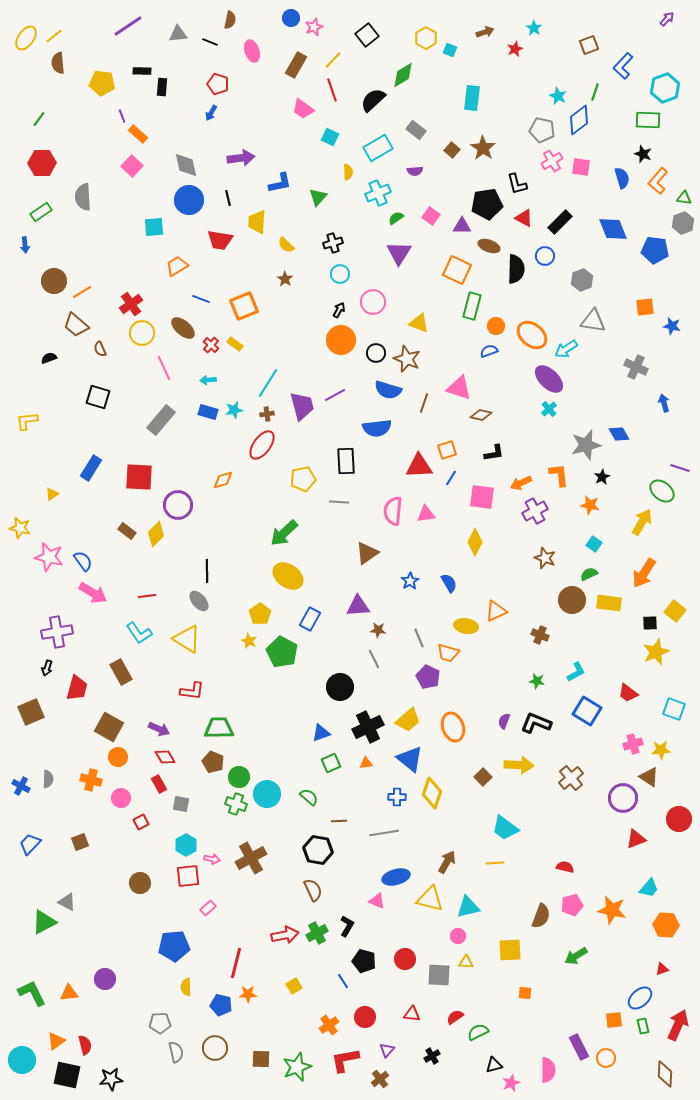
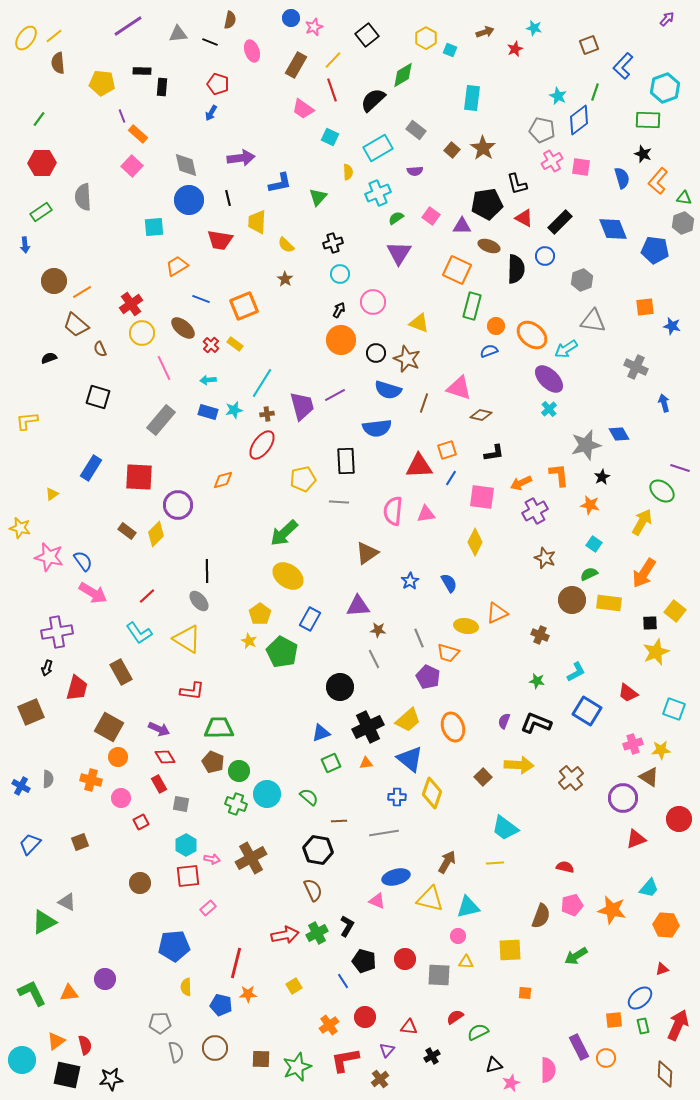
cyan star at (534, 28): rotated 21 degrees counterclockwise
cyan line at (268, 383): moved 6 px left
red line at (147, 596): rotated 36 degrees counterclockwise
orange triangle at (496, 611): moved 1 px right, 2 px down
green circle at (239, 777): moved 6 px up
red triangle at (412, 1014): moved 3 px left, 13 px down
